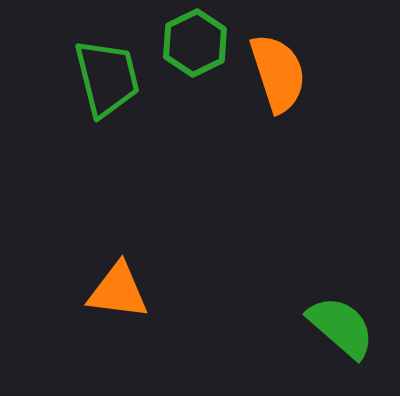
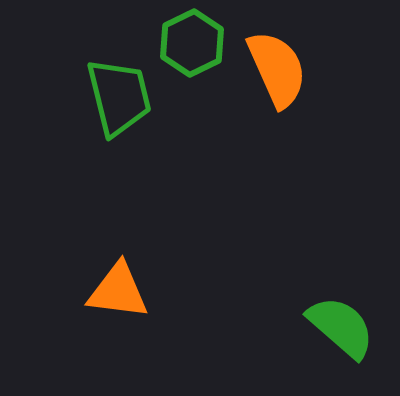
green hexagon: moved 3 px left
orange semicircle: moved 1 px left, 4 px up; rotated 6 degrees counterclockwise
green trapezoid: moved 12 px right, 19 px down
